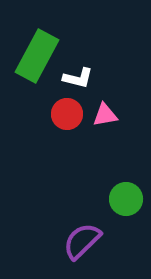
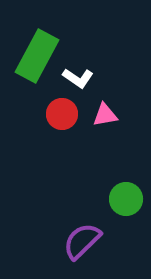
white L-shape: rotated 20 degrees clockwise
red circle: moved 5 px left
